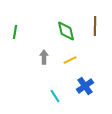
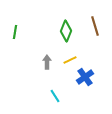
brown line: rotated 18 degrees counterclockwise
green diamond: rotated 35 degrees clockwise
gray arrow: moved 3 px right, 5 px down
blue cross: moved 9 px up
